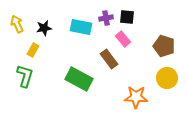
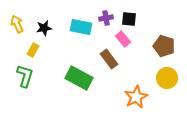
black square: moved 2 px right, 2 px down
green rectangle: moved 1 px up
orange star: rotated 30 degrees counterclockwise
